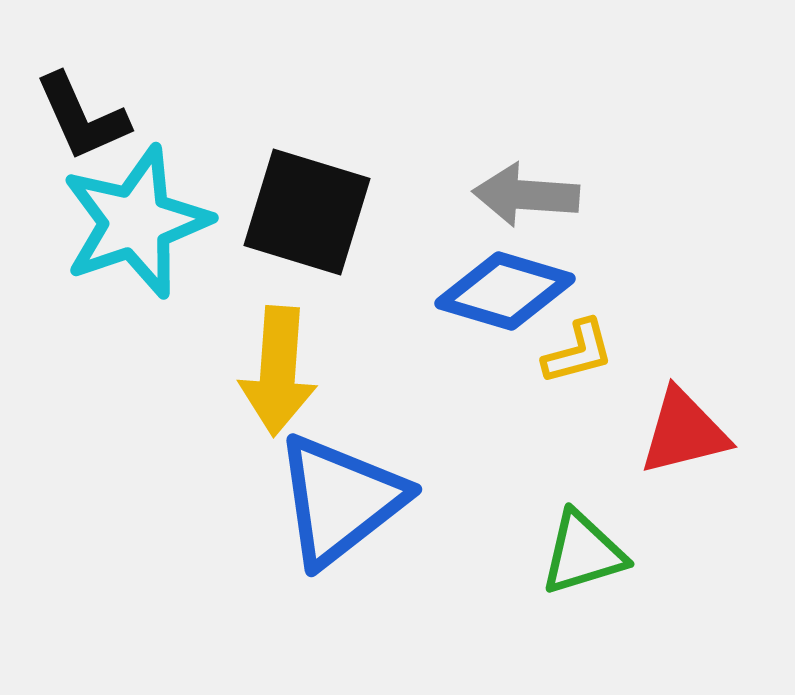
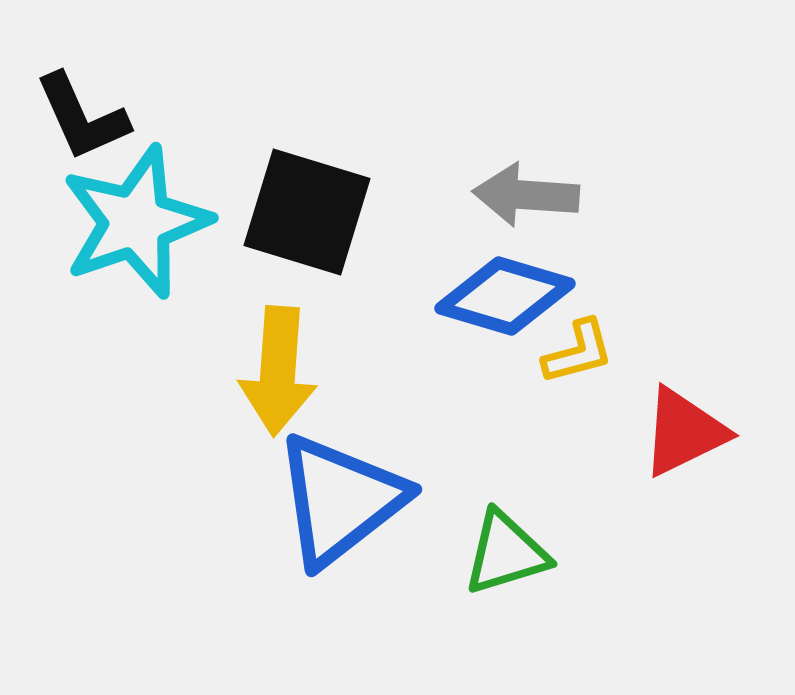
blue diamond: moved 5 px down
red triangle: rotated 12 degrees counterclockwise
green triangle: moved 77 px left
